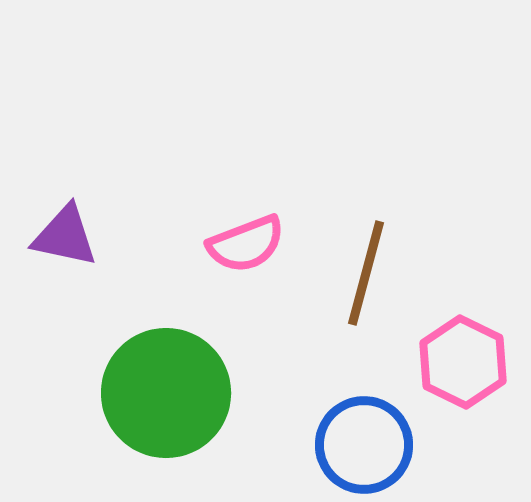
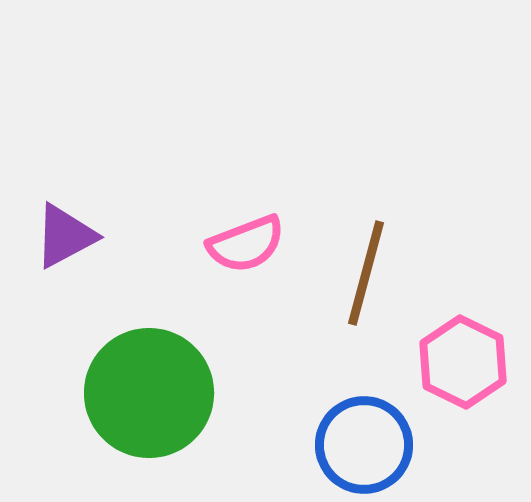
purple triangle: rotated 40 degrees counterclockwise
green circle: moved 17 px left
